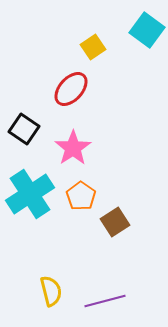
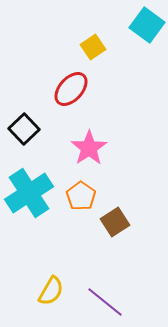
cyan square: moved 5 px up
black square: rotated 12 degrees clockwise
pink star: moved 16 px right
cyan cross: moved 1 px left, 1 px up
yellow semicircle: rotated 44 degrees clockwise
purple line: moved 1 px down; rotated 54 degrees clockwise
